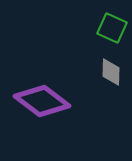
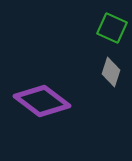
gray diamond: rotated 16 degrees clockwise
